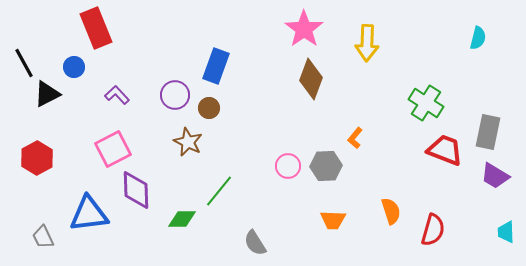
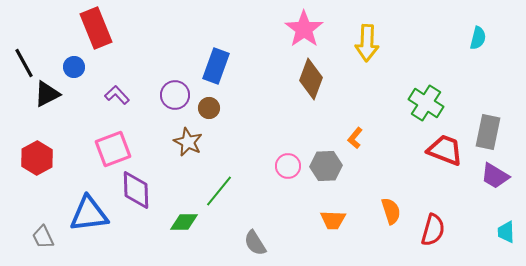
pink square: rotated 6 degrees clockwise
green diamond: moved 2 px right, 3 px down
